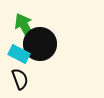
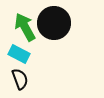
black circle: moved 14 px right, 21 px up
